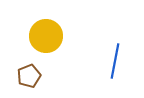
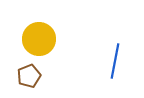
yellow circle: moved 7 px left, 3 px down
